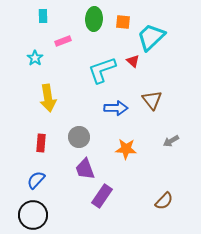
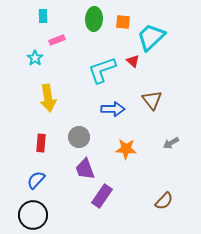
pink rectangle: moved 6 px left, 1 px up
blue arrow: moved 3 px left, 1 px down
gray arrow: moved 2 px down
